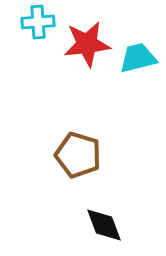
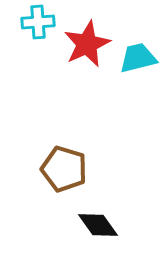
red star: rotated 18 degrees counterclockwise
brown pentagon: moved 14 px left, 14 px down
black diamond: moved 6 px left; rotated 15 degrees counterclockwise
